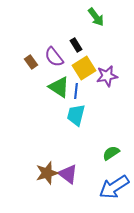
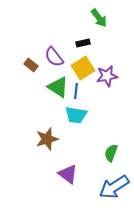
green arrow: moved 3 px right, 1 px down
black rectangle: moved 7 px right, 2 px up; rotated 72 degrees counterclockwise
brown rectangle: moved 3 px down; rotated 16 degrees counterclockwise
yellow square: moved 1 px left
green triangle: moved 1 px left
cyan trapezoid: rotated 95 degrees counterclockwise
green semicircle: rotated 36 degrees counterclockwise
brown star: moved 34 px up
